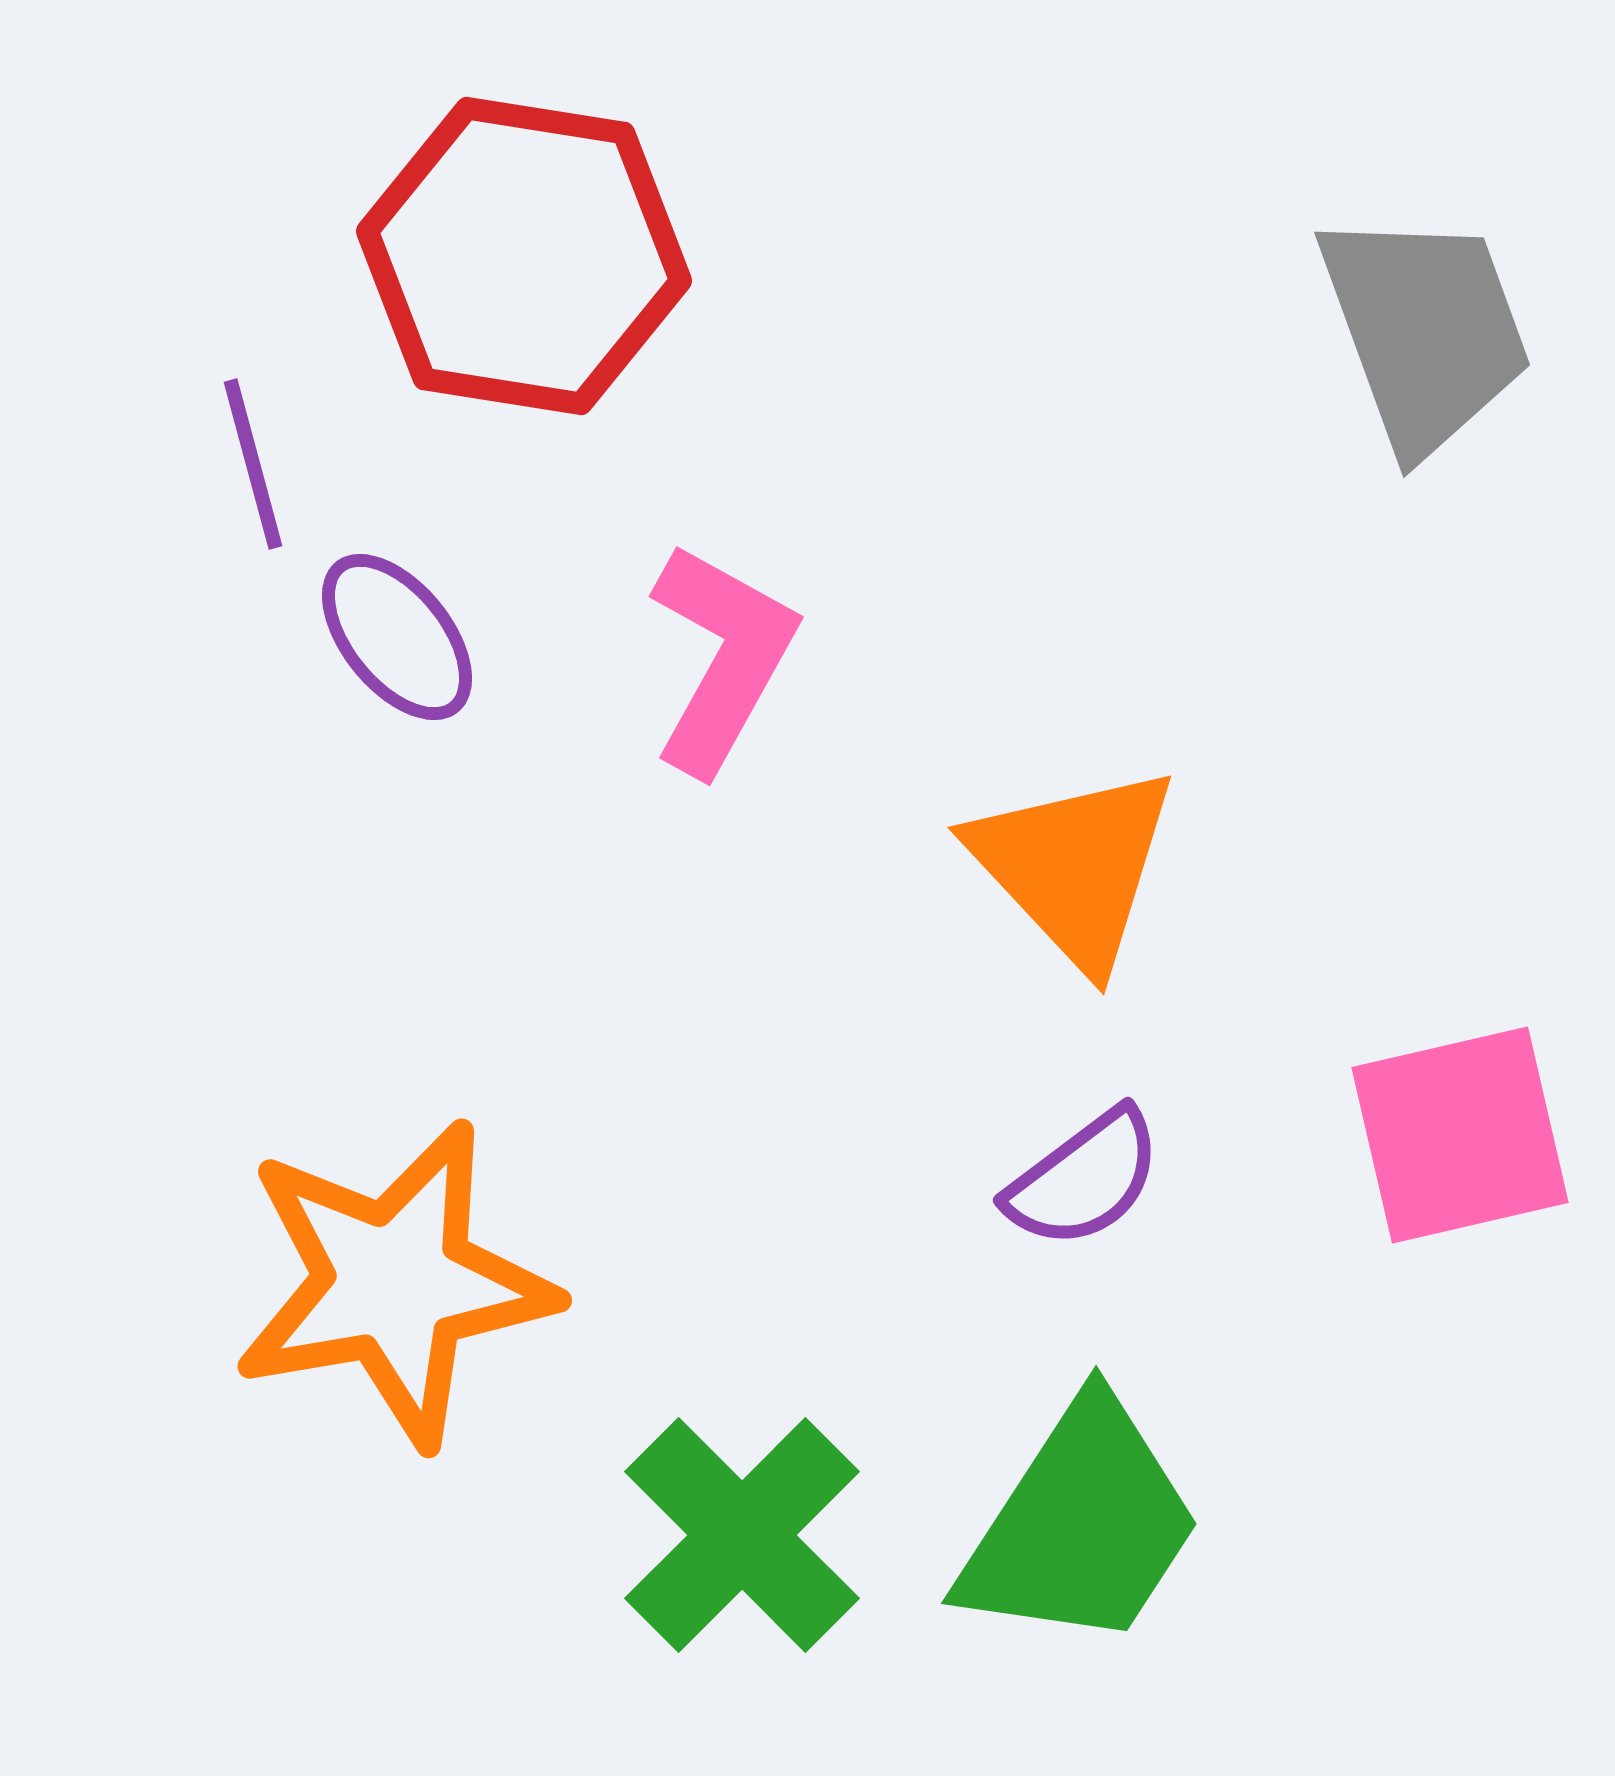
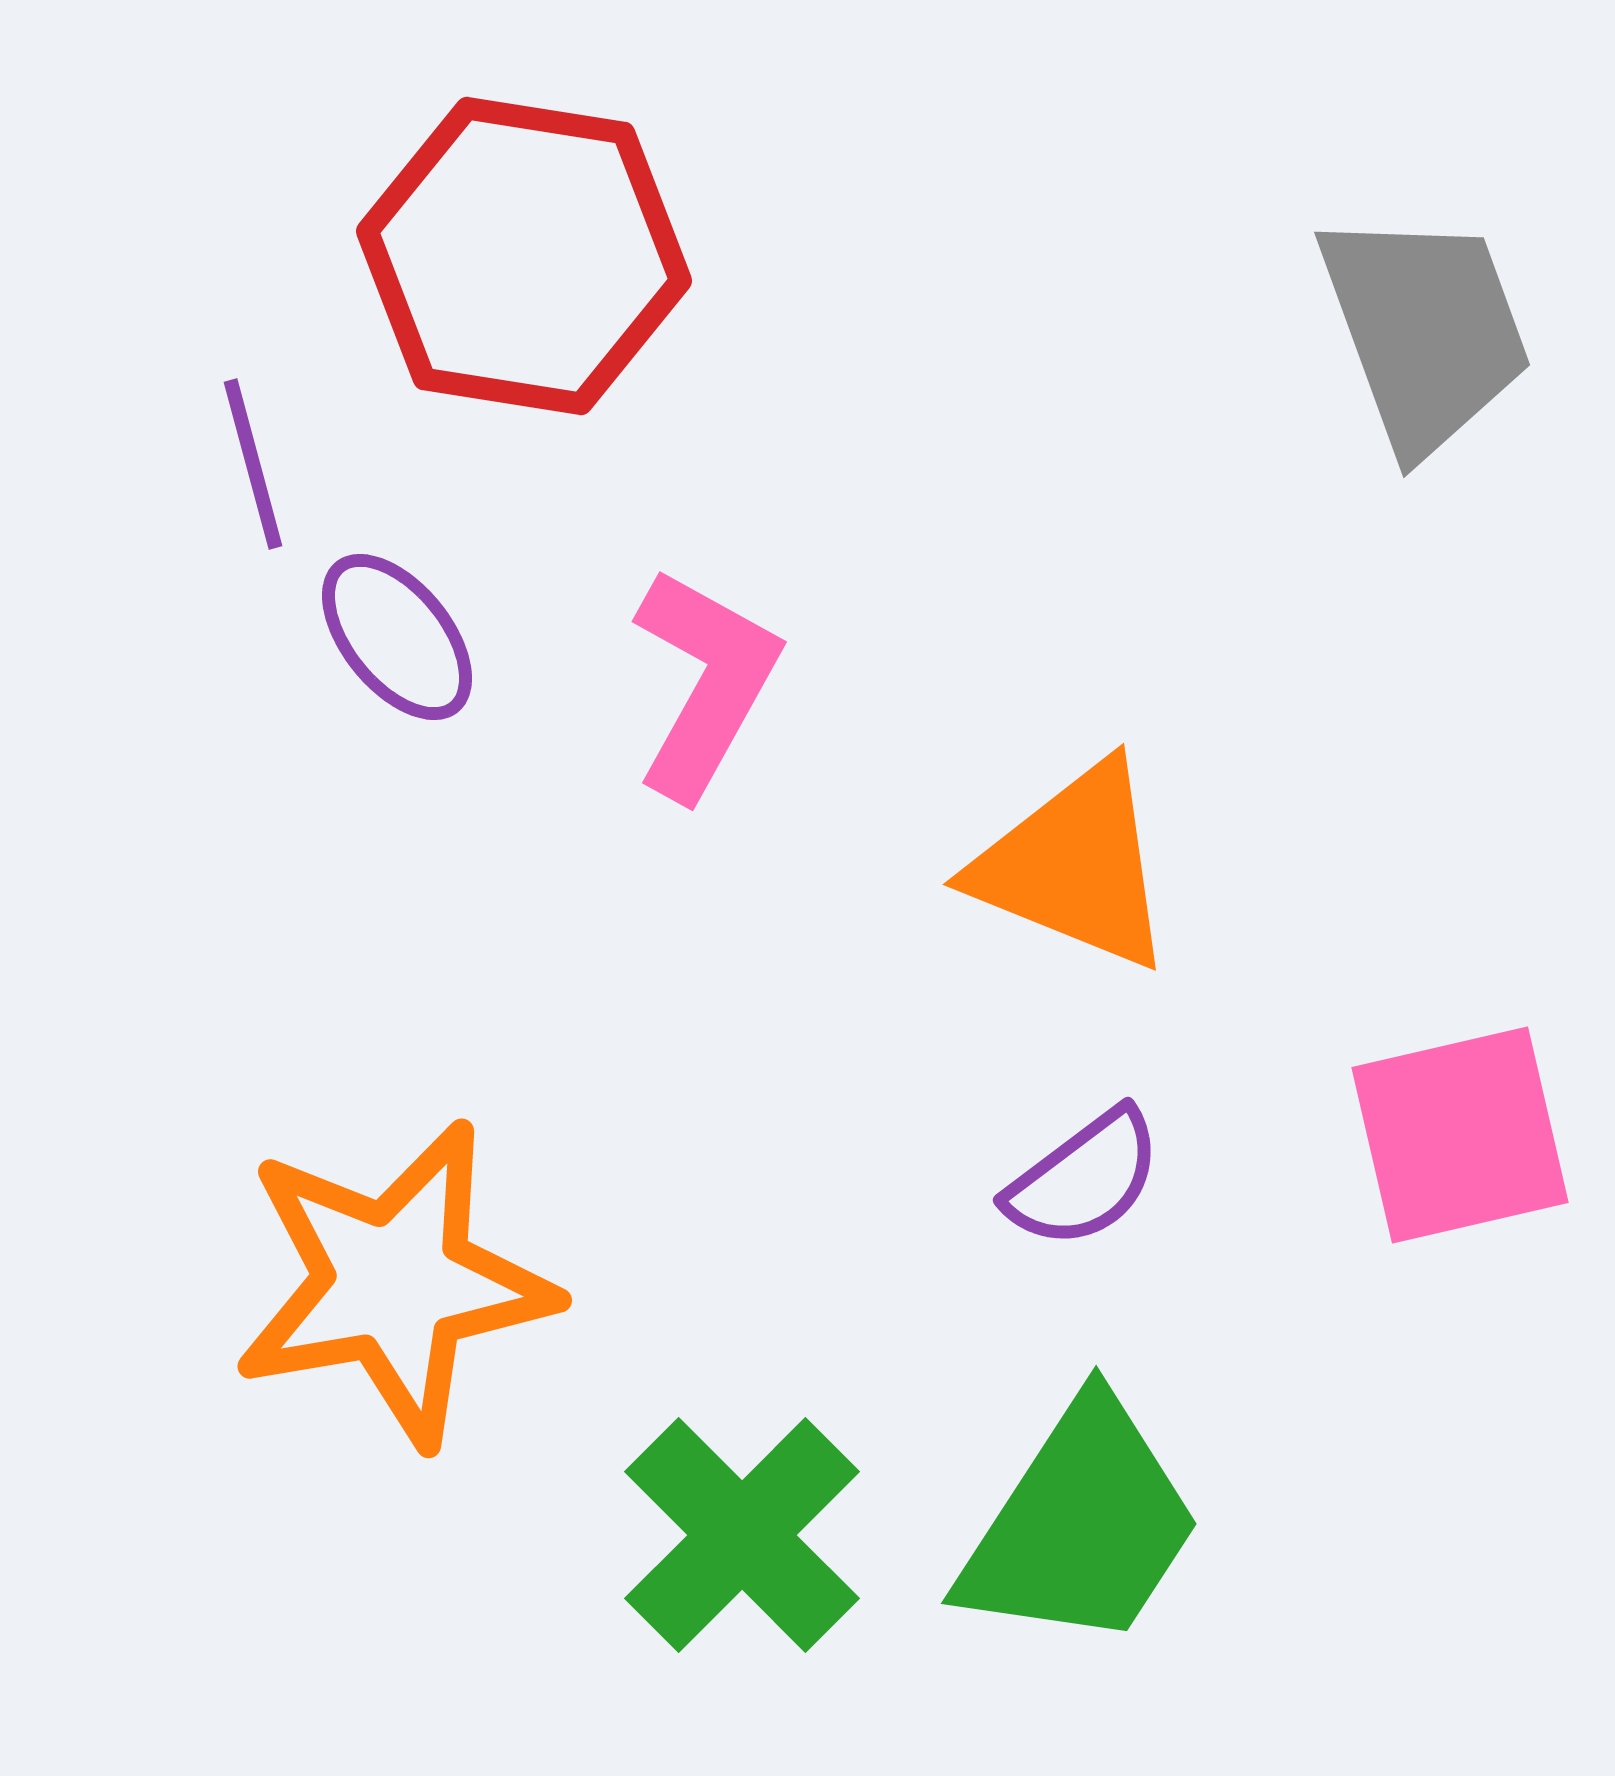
pink L-shape: moved 17 px left, 25 px down
orange triangle: rotated 25 degrees counterclockwise
